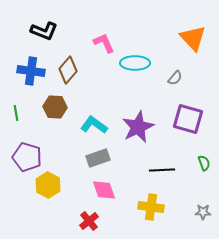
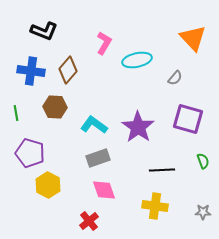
pink L-shape: rotated 55 degrees clockwise
cyan ellipse: moved 2 px right, 3 px up; rotated 12 degrees counterclockwise
purple star: rotated 12 degrees counterclockwise
purple pentagon: moved 3 px right, 4 px up
green semicircle: moved 1 px left, 2 px up
yellow cross: moved 4 px right, 1 px up
